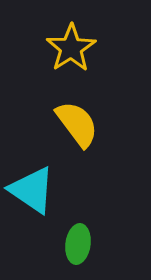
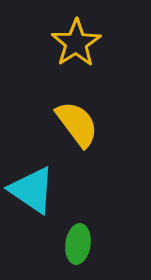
yellow star: moved 5 px right, 5 px up
